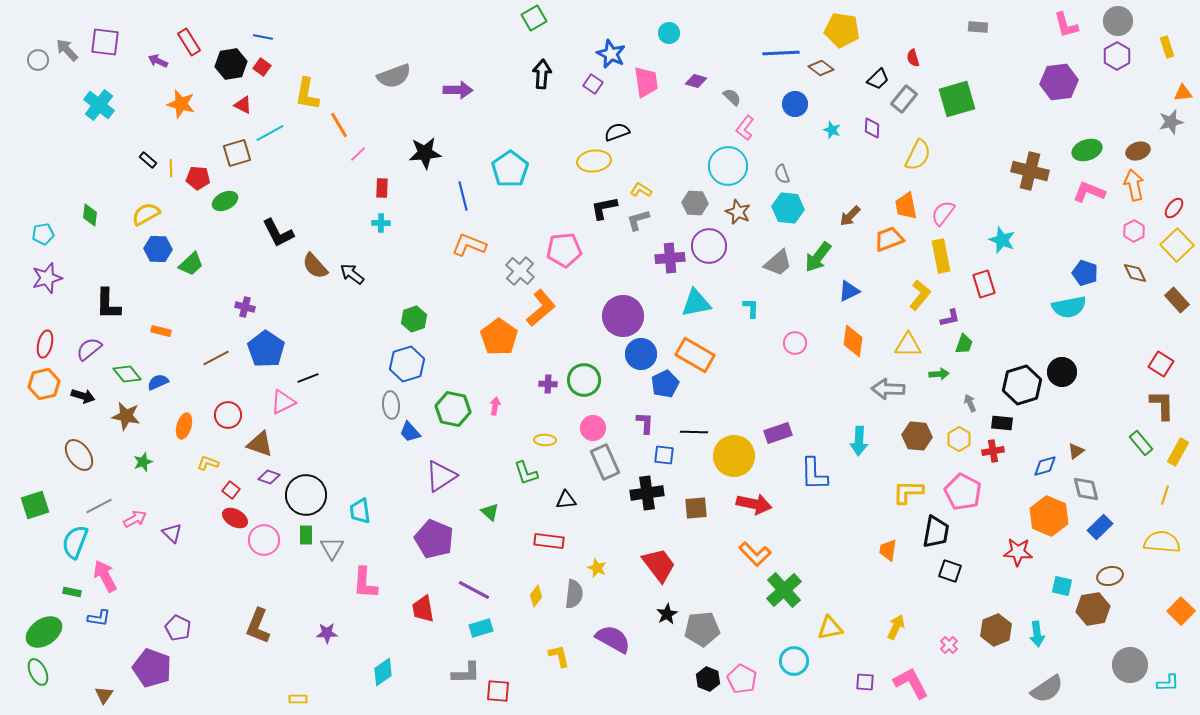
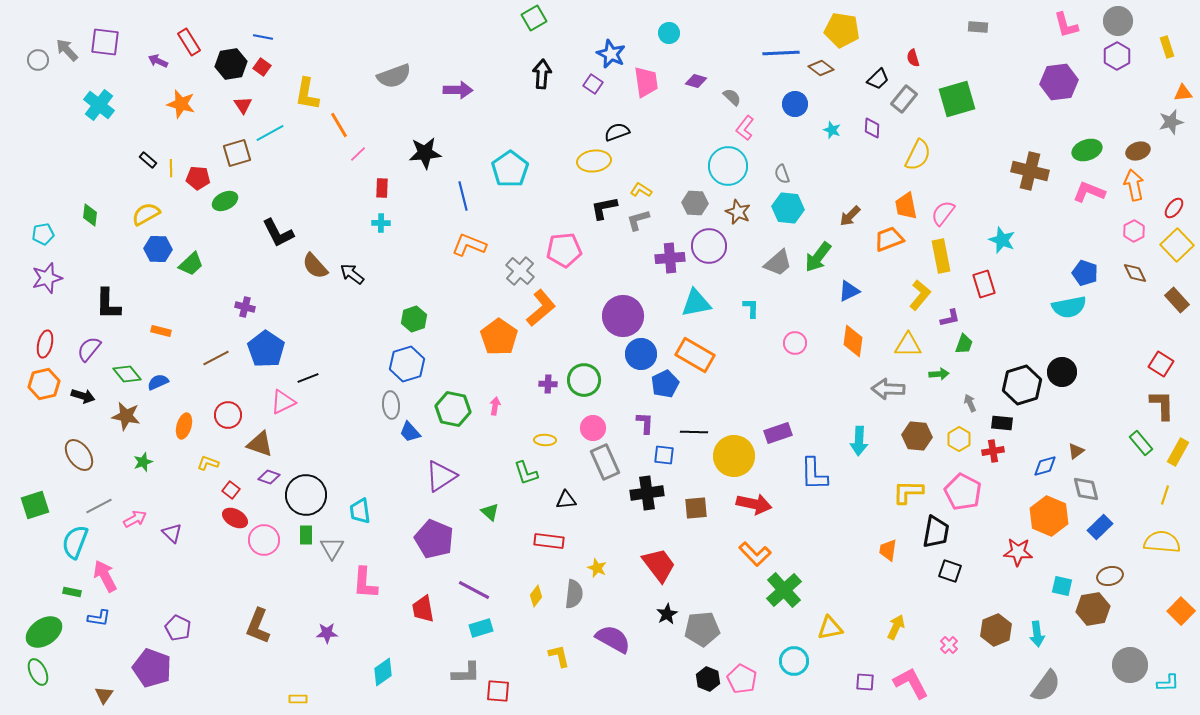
red triangle at (243, 105): rotated 30 degrees clockwise
purple semicircle at (89, 349): rotated 12 degrees counterclockwise
gray semicircle at (1047, 689): moved 1 px left, 3 px up; rotated 20 degrees counterclockwise
